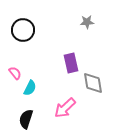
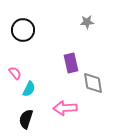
cyan semicircle: moved 1 px left, 1 px down
pink arrow: rotated 40 degrees clockwise
